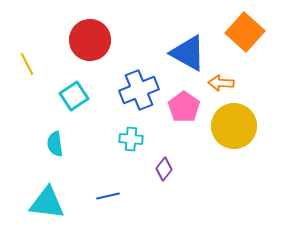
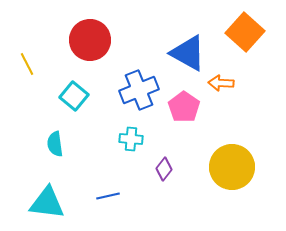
cyan square: rotated 16 degrees counterclockwise
yellow circle: moved 2 px left, 41 px down
